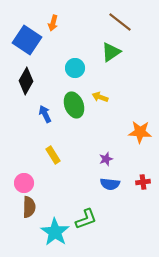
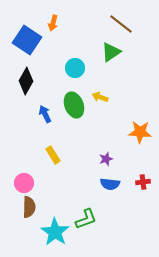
brown line: moved 1 px right, 2 px down
